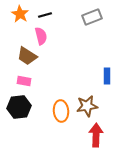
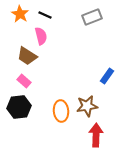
black line: rotated 40 degrees clockwise
blue rectangle: rotated 35 degrees clockwise
pink rectangle: rotated 32 degrees clockwise
